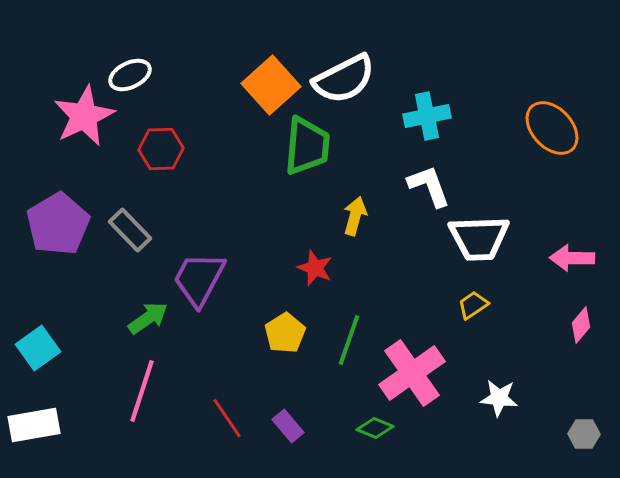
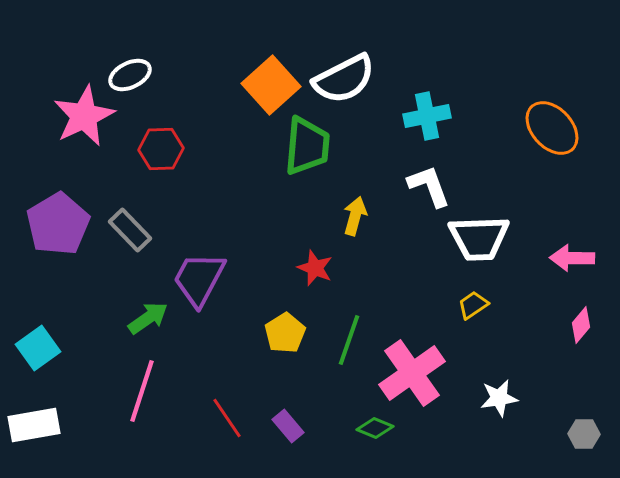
white star: rotated 15 degrees counterclockwise
